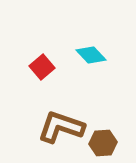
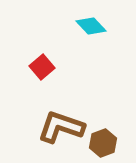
cyan diamond: moved 29 px up
brown hexagon: rotated 16 degrees counterclockwise
